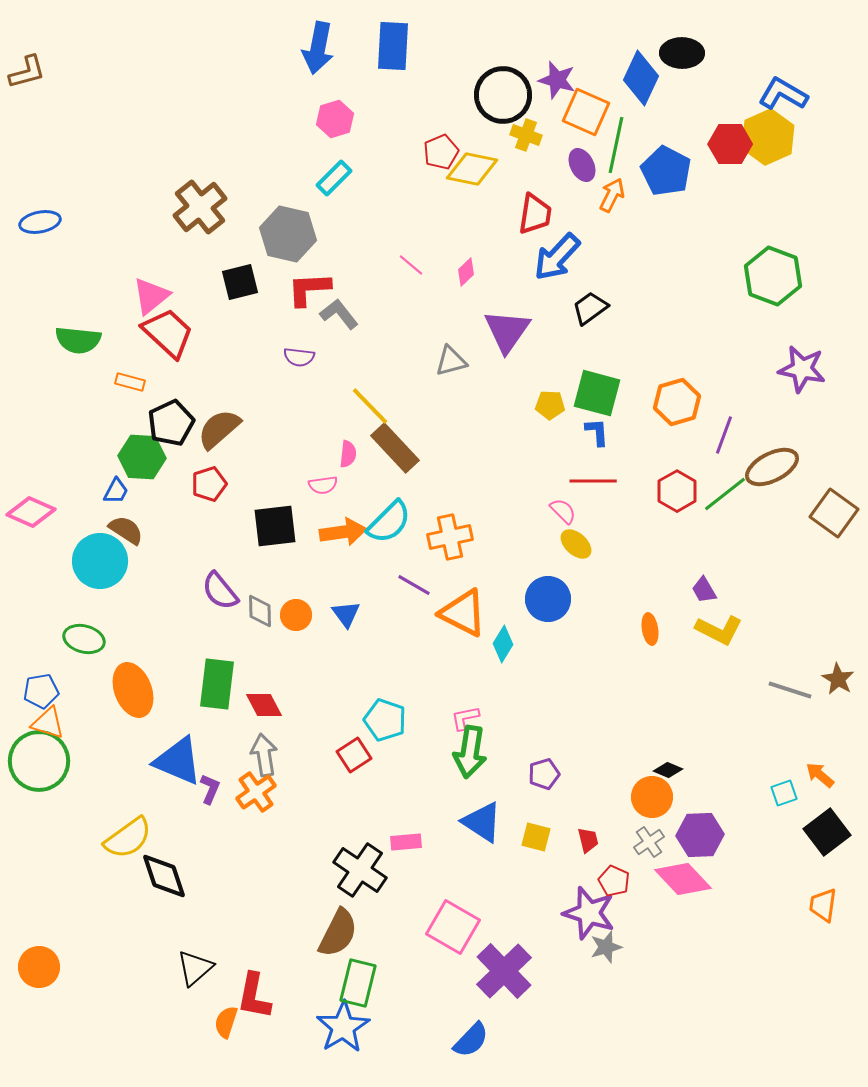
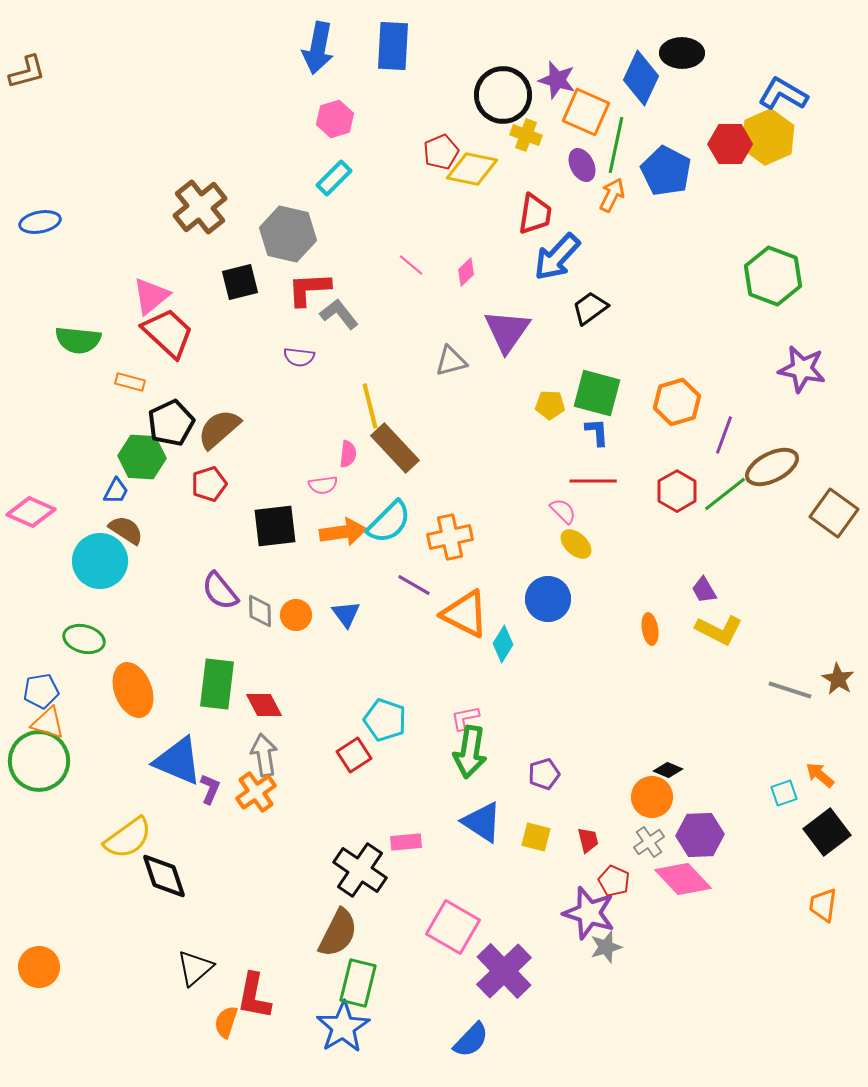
yellow line at (370, 406): rotated 30 degrees clockwise
orange triangle at (463, 613): moved 2 px right, 1 px down
